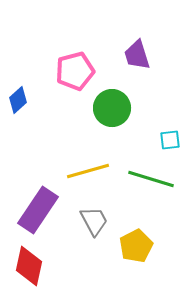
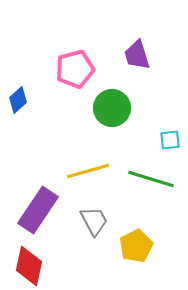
pink pentagon: moved 2 px up
